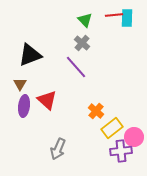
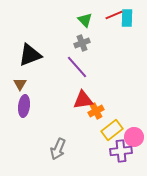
red line: rotated 18 degrees counterclockwise
gray cross: rotated 28 degrees clockwise
purple line: moved 1 px right
red triangle: moved 36 px right; rotated 50 degrees counterclockwise
orange cross: rotated 21 degrees clockwise
yellow rectangle: moved 2 px down
